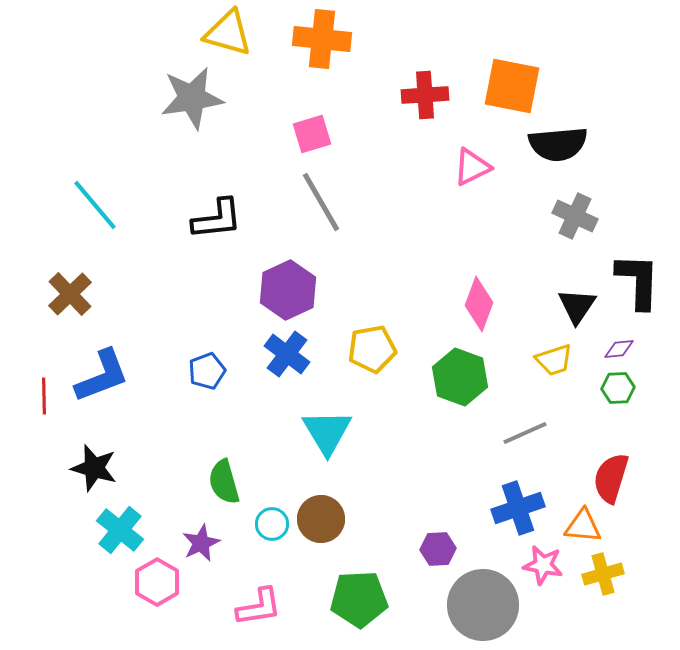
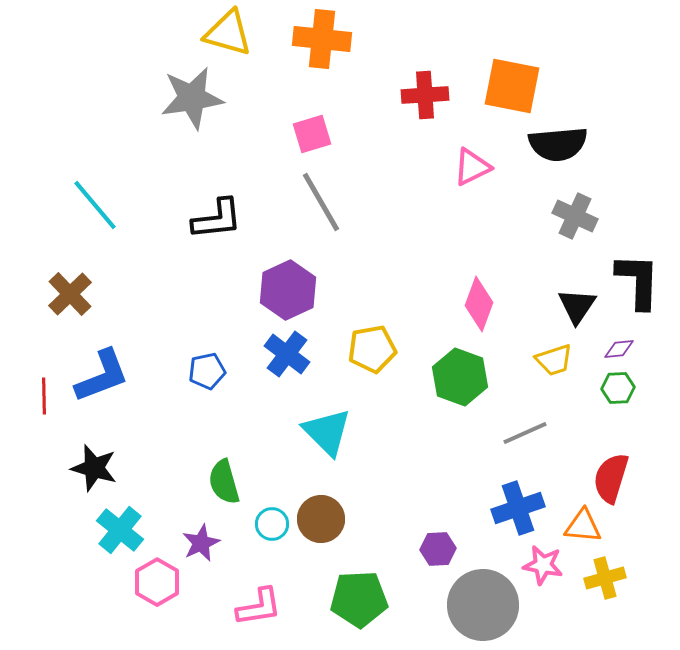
blue pentagon at (207, 371): rotated 9 degrees clockwise
cyan triangle at (327, 432): rotated 14 degrees counterclockwise
yellow cross at (603, 574): moved 2 px right, 4 px down
